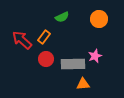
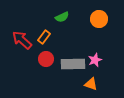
pink star: moved 4 px down
orange triangle: moved 8 px right; rotated 24 degrees clockwise
